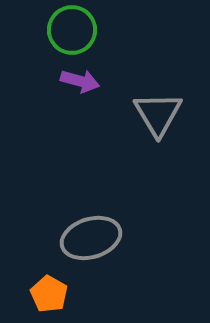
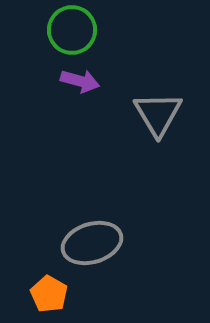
gray ellipse: moved 1 px right, 5 px down
